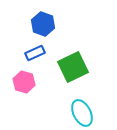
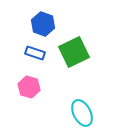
blue rectangle: rotated 42 degrees clockwise
green square: moved 1 px right, 15 px up
pink hexagon: moved 5 px right, 5 px down
